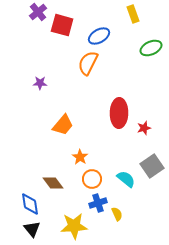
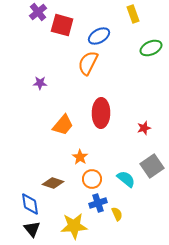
red ellipse: moved 18 px left
brown diamond: rotated 35 degrees counterclockwise
